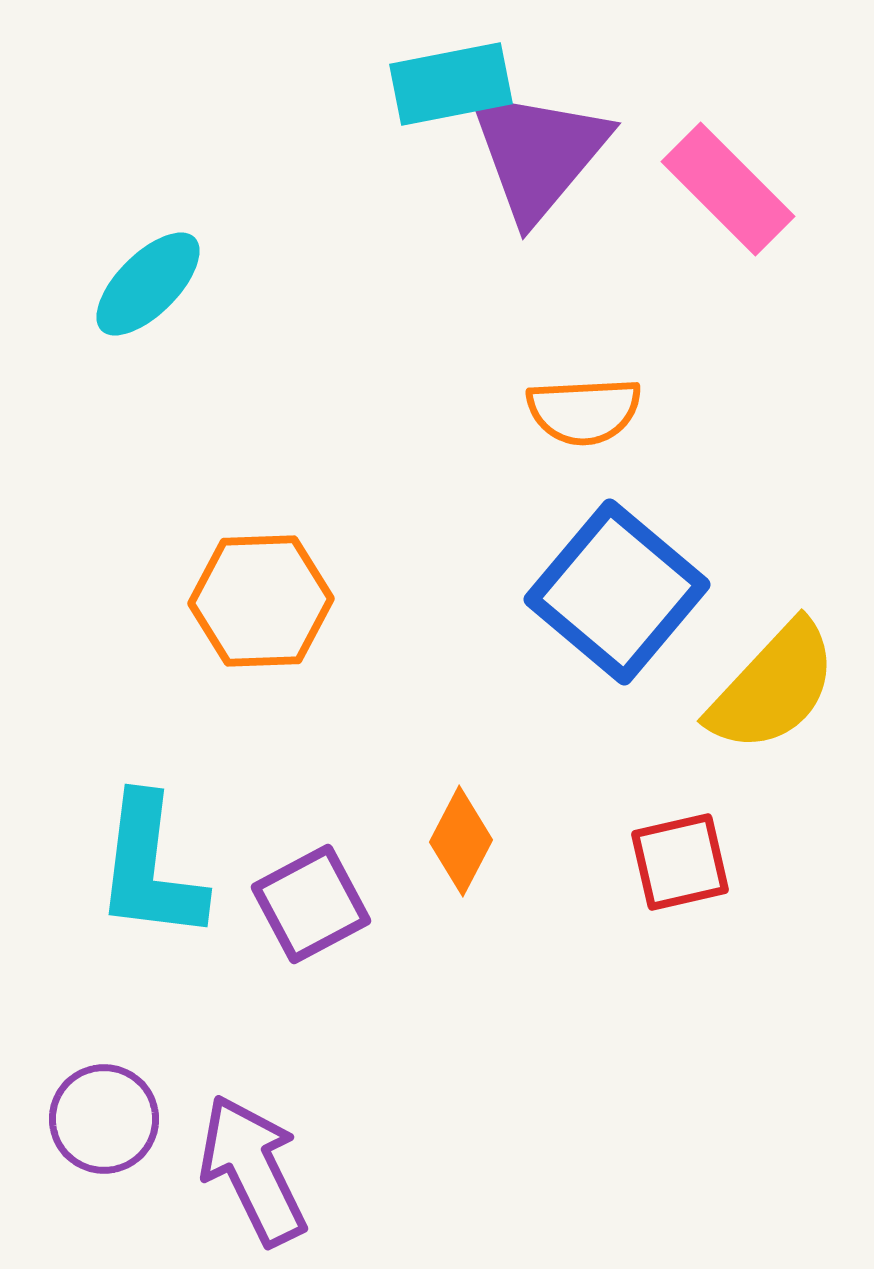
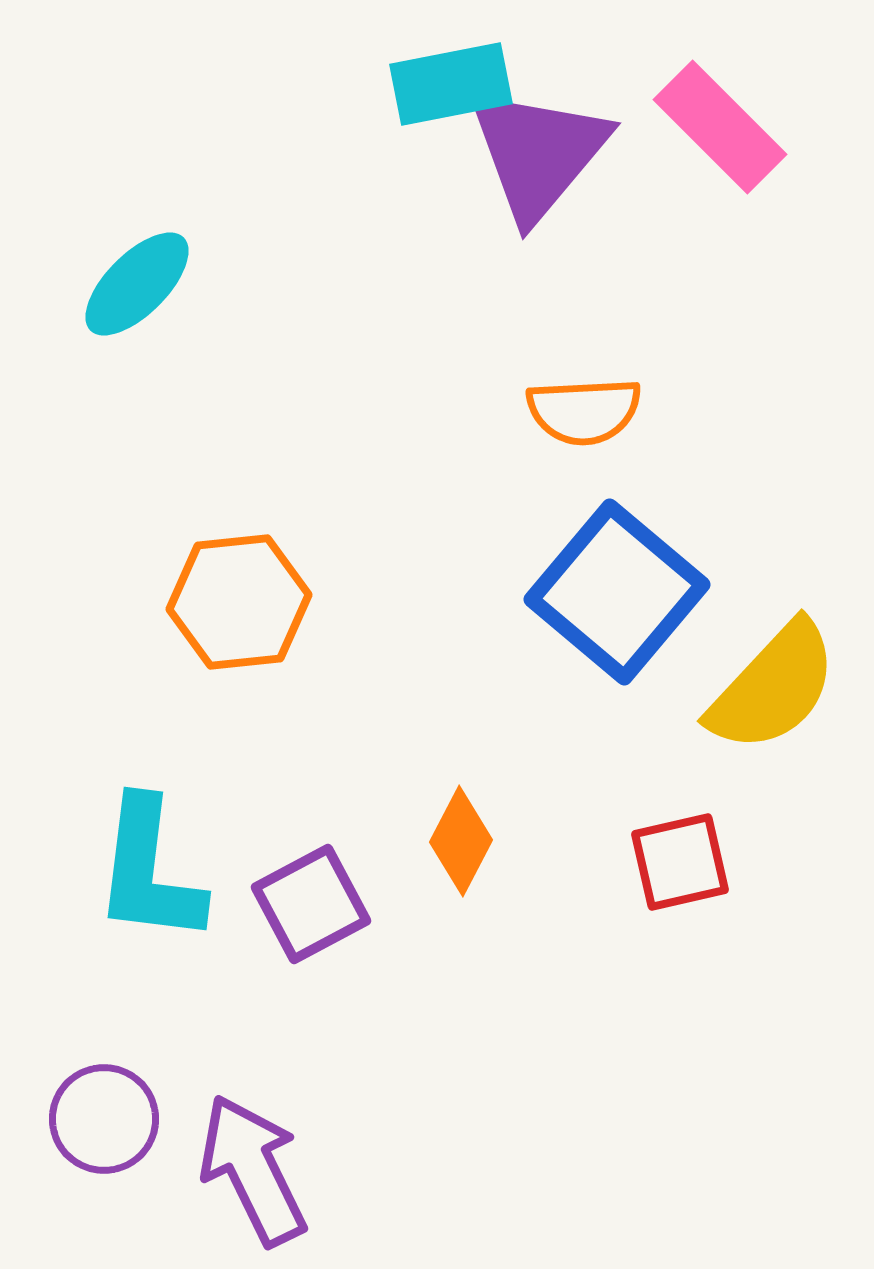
pink rectangle: moved 8 px left, 62 px up
cyan ellipse: moved 11 px left
orange hexagon: moved 22 px left, 1 px down; rotated 4 degrees counterclockwise
cyan L-shape: moved 1 px left, 3 px down
